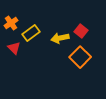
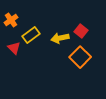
orange cross: moved 3 px up
yellow rectangle: moved 2 px down
